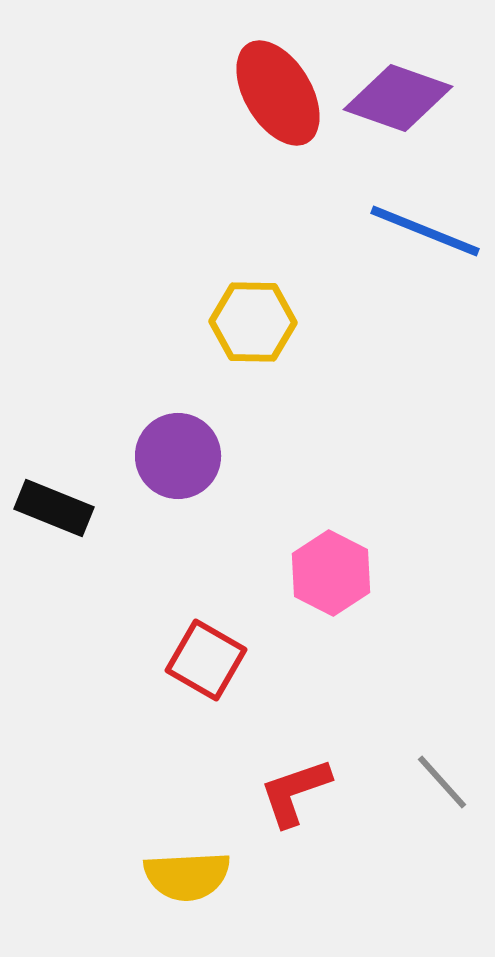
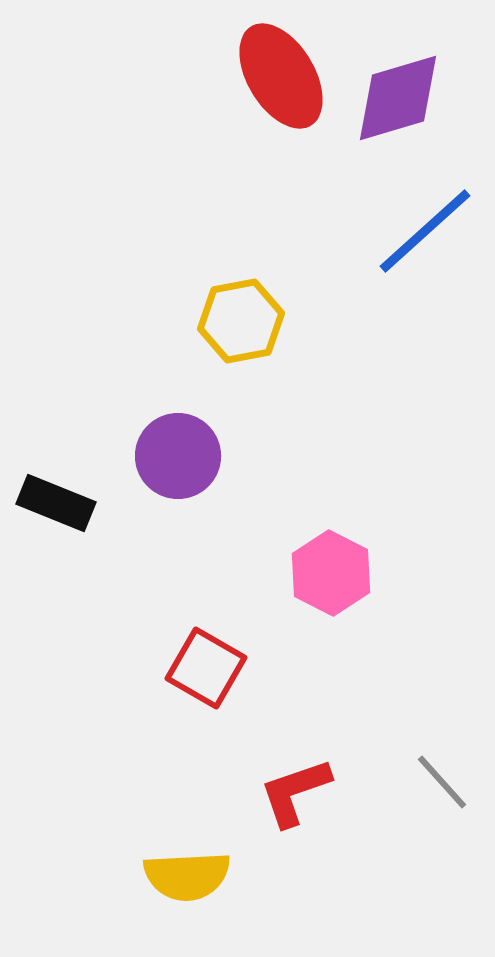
red ellipse: moved 3 px right, 17 px up
purple diamond: rotated 36 degrees counterclockwise
blue line: rotated 64 degrees counterclockwise
yellow hexagon: moved 12 px left, 1 px up; rotated 12 degrees counterclockwise
black rectangle: moved 2 px right, 5 px up
red square: moved 8 px down
